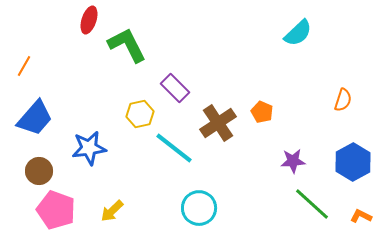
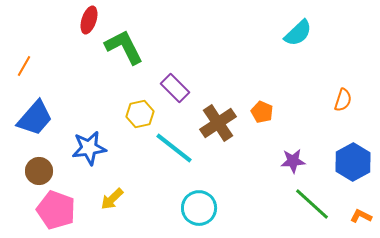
green L-shape: moved 3 px left, 2 px down
yellow arrow: moved 12 px up
